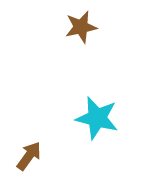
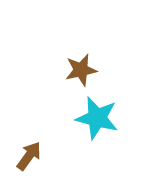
brown star: moved 43 px down
